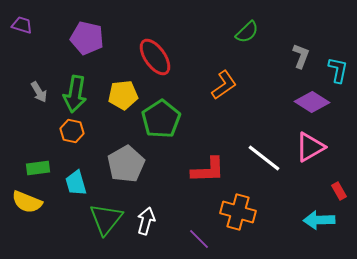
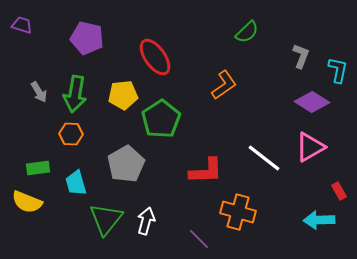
orange hexagon: moved 1 px left, 3 px down; rotated 10 degrees counterclockwise
red L-shape: moved 2 px left, 1 px down
